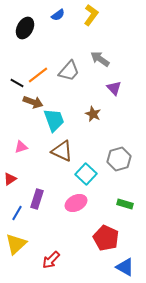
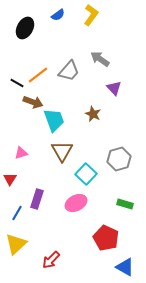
pink triangle: moved 6 px down
brown triangle: rotated 35 degrees clockwise
red triangle: rotated 24 degrees counterclockwise
